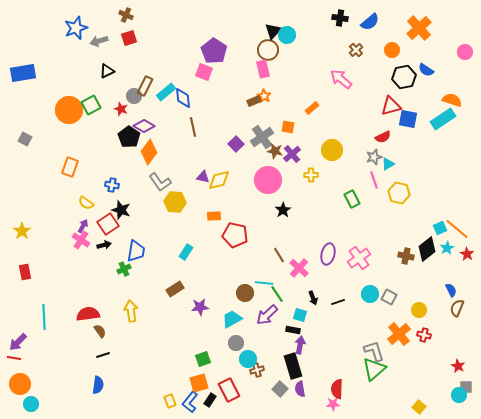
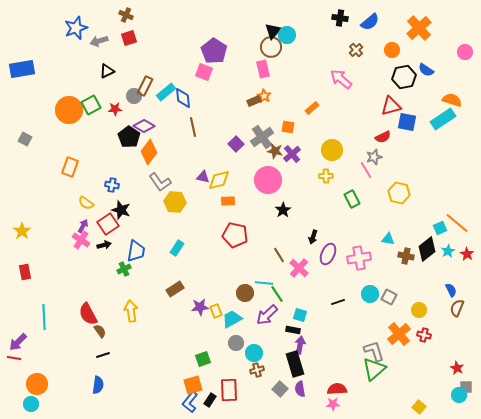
brown circle at (268, 50): moved 3 px right, 3 px up
blue rectangle at (23, 73): moved 1 px left, 4 px up
red star at (121, 109): moved 6 px left; rotated 24 degrees counterclockwise
blue square at (408, 119): moved 1 px left, 3 px down
cyan triangle at (388, 164): moved 75 px down; rotated 40 degrees clockwise
yellow cross at (311, 175): moved 15 px right, 1 px down
pink line at (374, 180): moved 8 px left, 10 px up; rotated 12 degrees counterclockwise
orange rectangle at (214, 216): moved 14 px right, 15 px up
orange line at (457, 229): moved 6 px up
cyan star at (447, 248): moved 1 px right, 3 px down
cyan rectangle at (186, 252): moved 9 px left, 4 px up
purple ellipse at (328, 254): rotated 10 degrees clockwise
pink cross at (359, 258): rotated 25 degrees clockwise
black arrow at (313, 298): moved 61 px up; rotated 40 degrees clockwise
red semicircle at (88, 314): rotated 110 degrees counterclockwise
cyan circle at (248, 359): moved 6 px right, 6 px up
black rectangle at (293, 366): moved 2 px right, 2 px up
red star at (458, 366): moved 1 px left, 2 px down
orange square at (199, 383): moved 6 px left, 2 px down
orange circle at (20, 384): moved 17 px right
red semicircle at (337, 389): rotated 84 degrees clockwise
red rectangle at (229, 390): rotated 25 degrees clockwise
yellow rectangle at (170, 401): moved 46 px right, 90 px up
